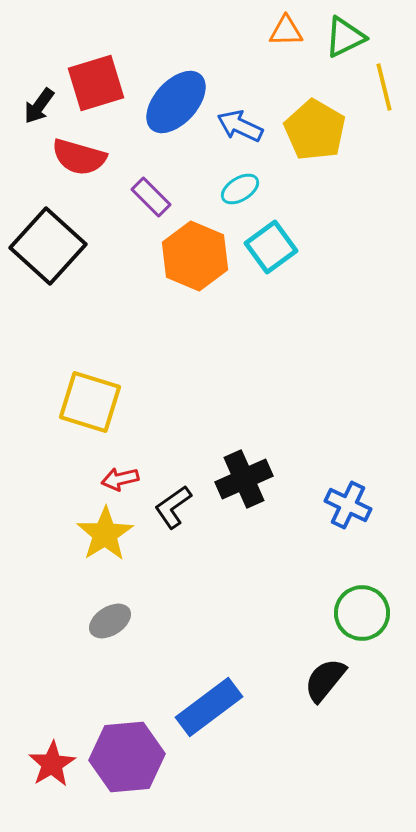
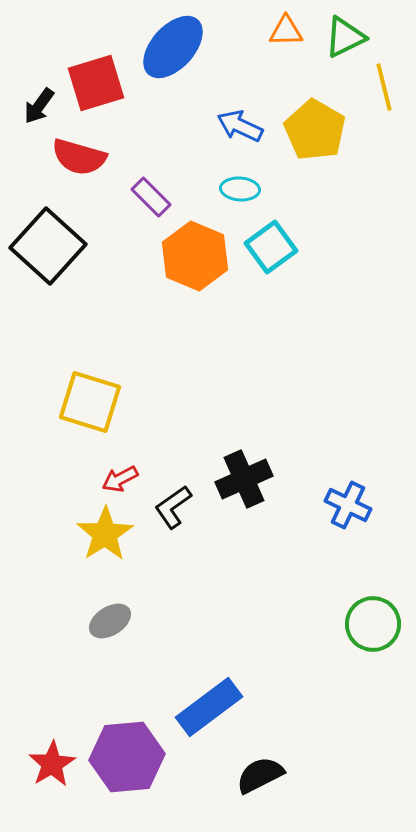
blue ellipse: moved 3 px left, 55 px up
cyan ellipse: rotated 36 degrees clockwise
red arrow: rotated 15 degrees counterclockwise
green circle: moved 11 px right, 11 px down
black semicircle: moved 65 px left, 95 px down; rotated 24 degrees clockwise
